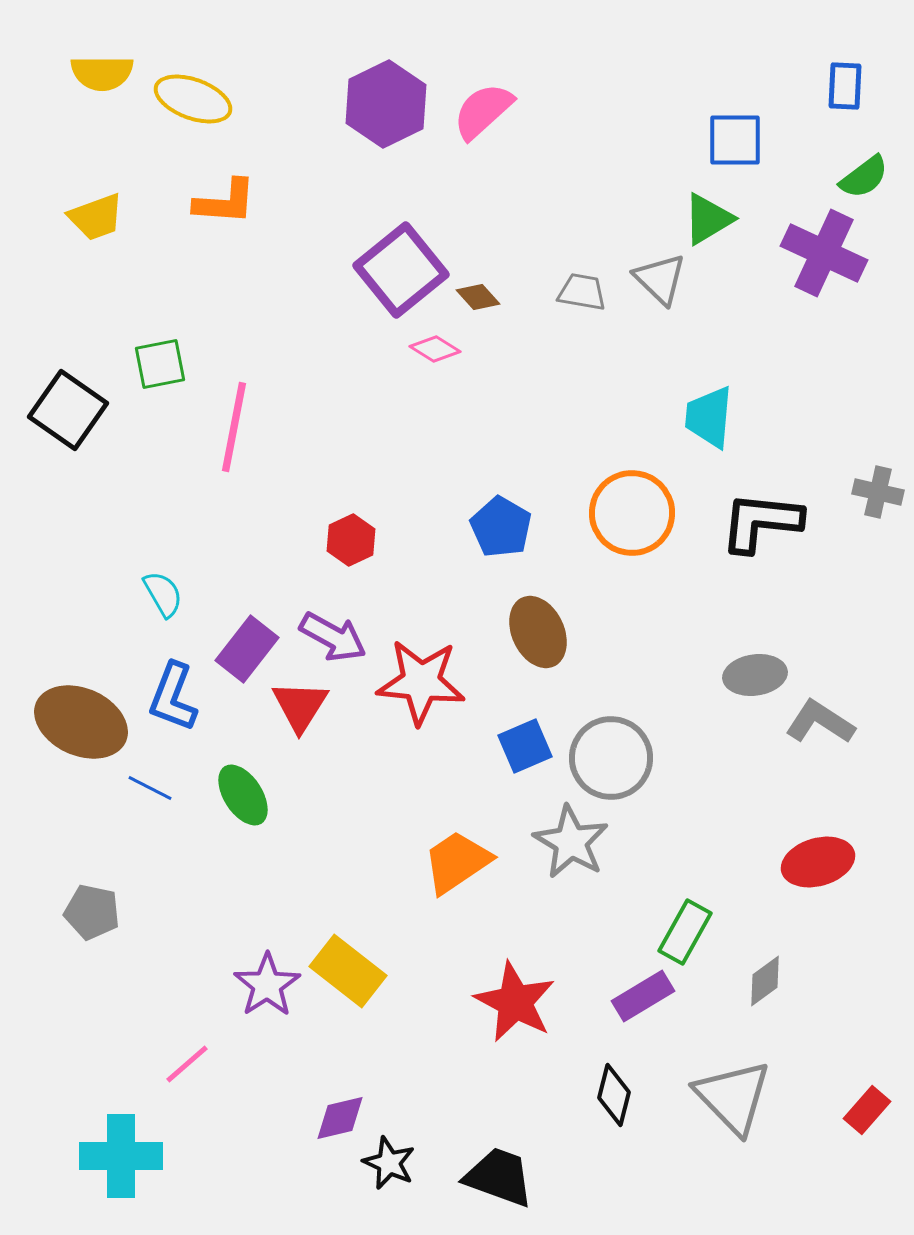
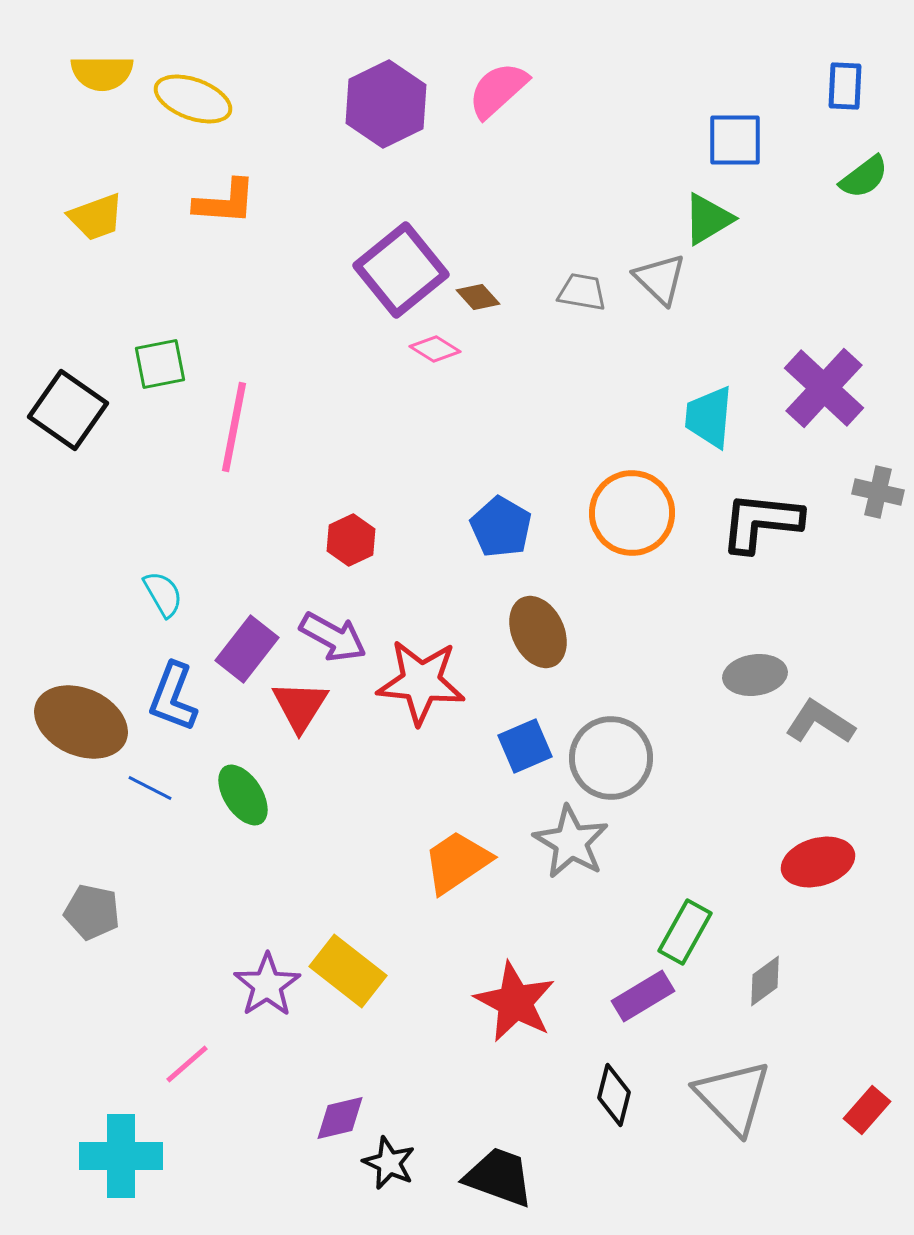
pink semicircle at (483, 111): moved 15 px right, 21 px up
purple cross at (824, 253): moved 135 px down; rotated 18 degrees clockwise
